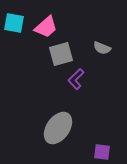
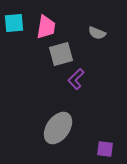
cyan square: rotated 15 degrees counterclockwise
pink trapezoid: rotated 40 degrees counterclockwise
gray semicircle: moved 5 px left, 15 px up
purple square: moved 3 px right, 3 px up
